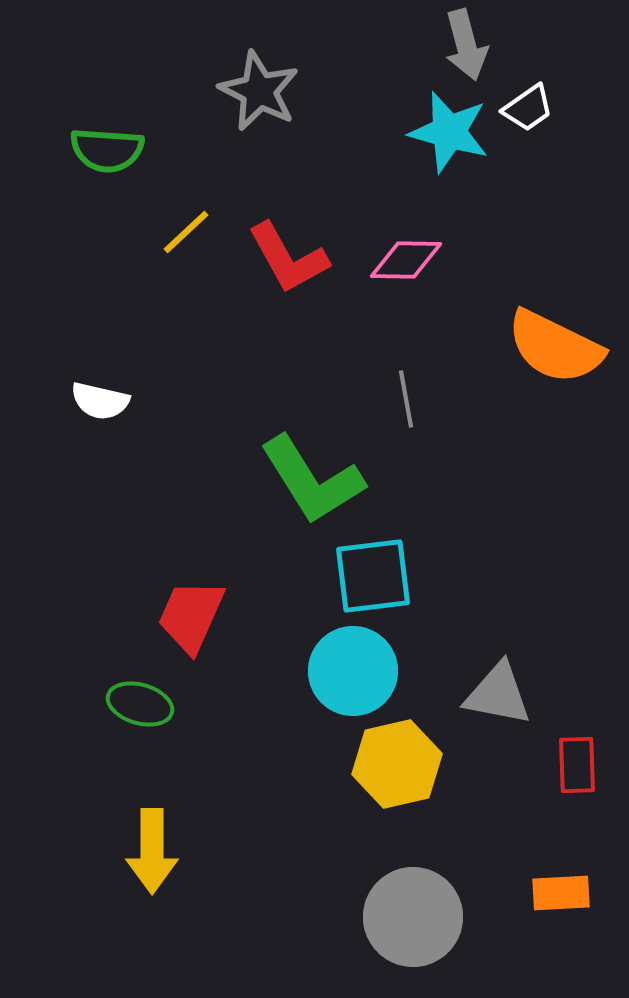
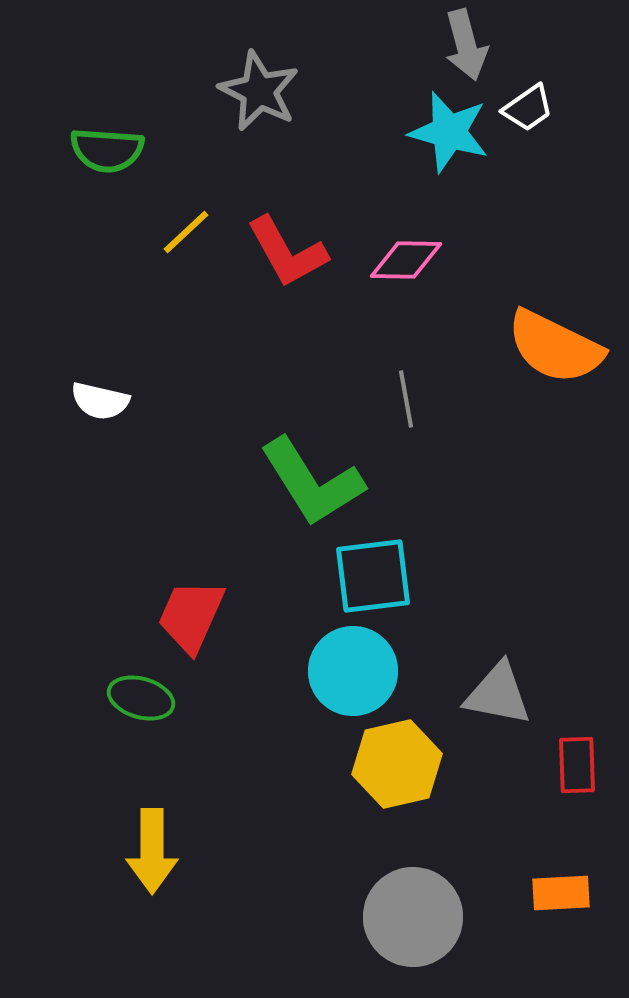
red L-shape: moved 1 px left, 6 px up
green L-shape: moved 2 px down
green ellipse: moved 1 px right, 6 px up
